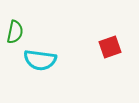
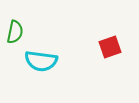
cyan semicircle: moved 1 px right, 1 px down
